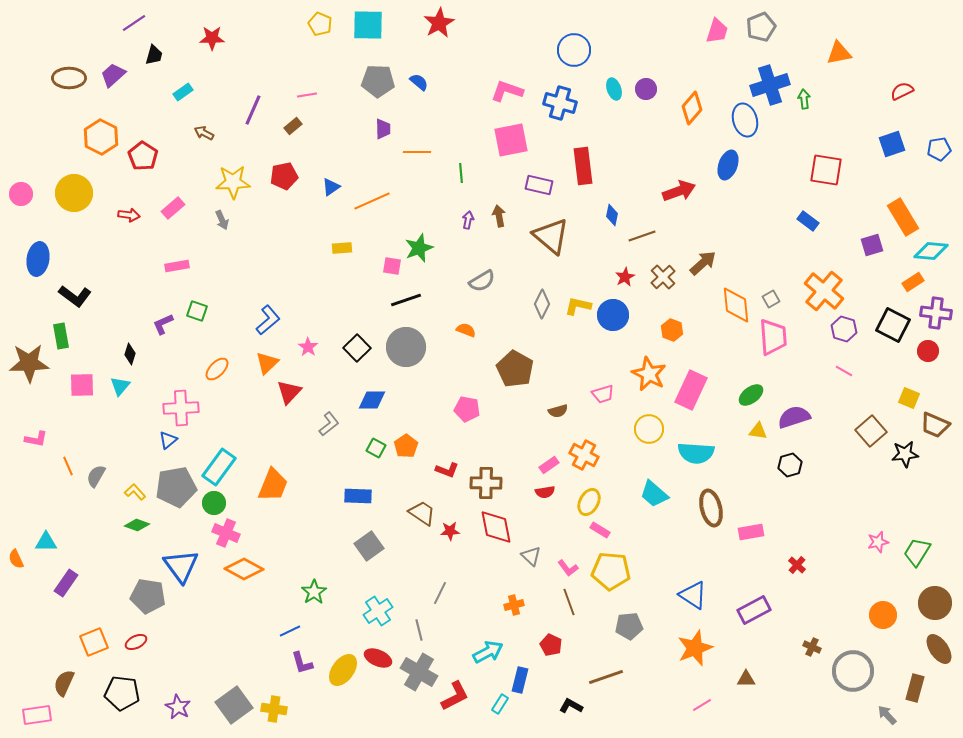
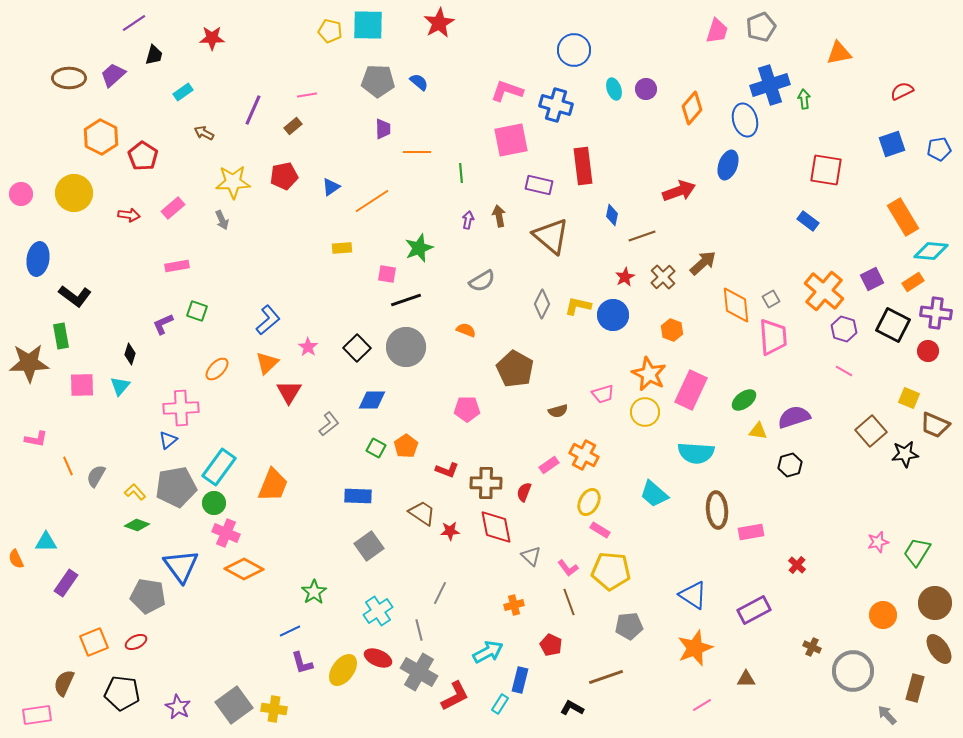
yellow pentagon at (320, 24): moved 10 px right, 7 px down; rotated 10 degrees counterclockwise
blue cross at (560, 103): moved 4 px left, 2 px down
orange line at (372, 201): rotated 9 degrees counterclockwise
purple square at (872, 245): moved 34 px down; rotated 10 degrees counterclockwise
pink square at (392, 266): moved 5 px left, 8 px down
red triangle at (289, 392): rotated 12 degrees counterclockwise
green ellipse at (751, 395): moved 7 px left, 5 px down
pink pentagon at (467, 409): rotated 10 degrees counterclockwise
yellow circle at (649, 429): moved 4 px left, 17 px up
red semicircle at (545, 492): moved 21 px left; rotated 120 degrees clockwise
brown ellipse at (711, 508): moved 6 px right, 2 px down; rotated 9 degrees clockwise
black L-shape at (571, 706): moved 1 px right, 2 px down
